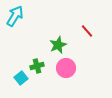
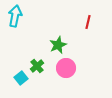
cyan arrow: rotated 20 degrees counterclockwise
red line: moved 1 px right, 9 px up; rotated 56 degrees clockwise
green cross: rotated 24 degrees counterclockwise
